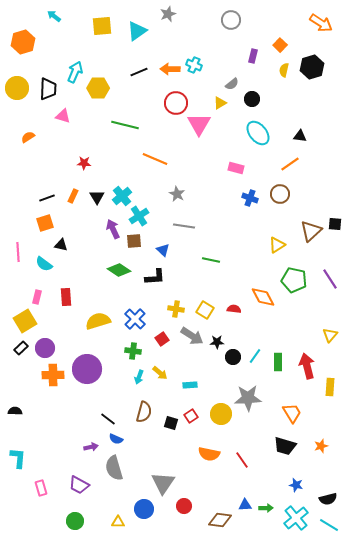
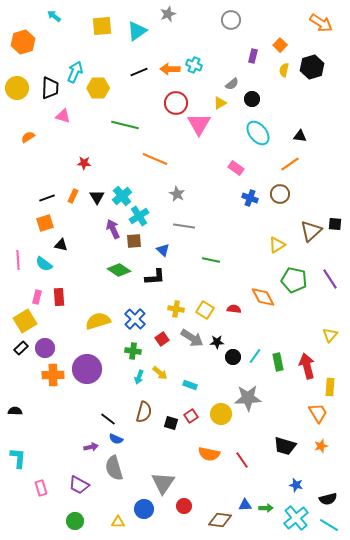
black trapezoid at (48, 89): moved 2 px right, 1 px up
pink rectangle at (236, 168): rotated 21 degrees clockwise
pink line at (18, 252): moved 8 px down
red rectangle at (66, 297): moved 7 px left
gray arrow at (192, 336): moved 2 px down
green rectangle at (278, 362): rotated 12 degrees counterclockwise
cyan rectangle at (190, 385): rotated 24 degrees clockwise
orange trapezoid at (292, 413): moved 26 px right
